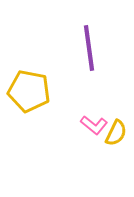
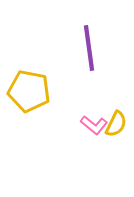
yellow semicircle: moved 9 px up
